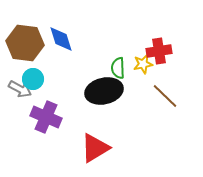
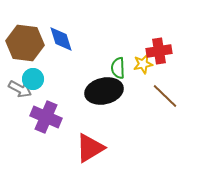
red triangle: moved 5 px left
